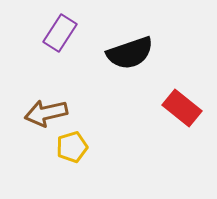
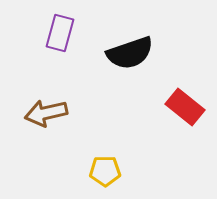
purple rectangle: rotated 18 degrees counterclockwise
red rectangle: moved 3 px right, 1 px up
yellow pentagon: moved 33 px right, 24 px down; rotated 16 degrees clockwise
